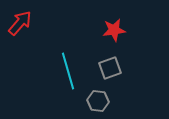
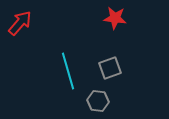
red star: moved 1 px right, 12 px up; rotated 15 degrees clockwise
